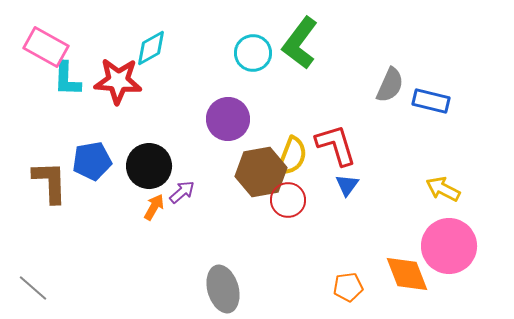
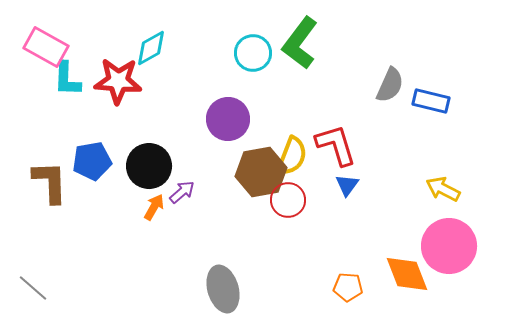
orange pentagon: rotated 12 degrees clockwise
